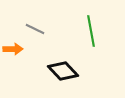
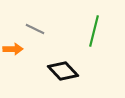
green line: moved 3 px right; rotated 24 degrees clockwise
